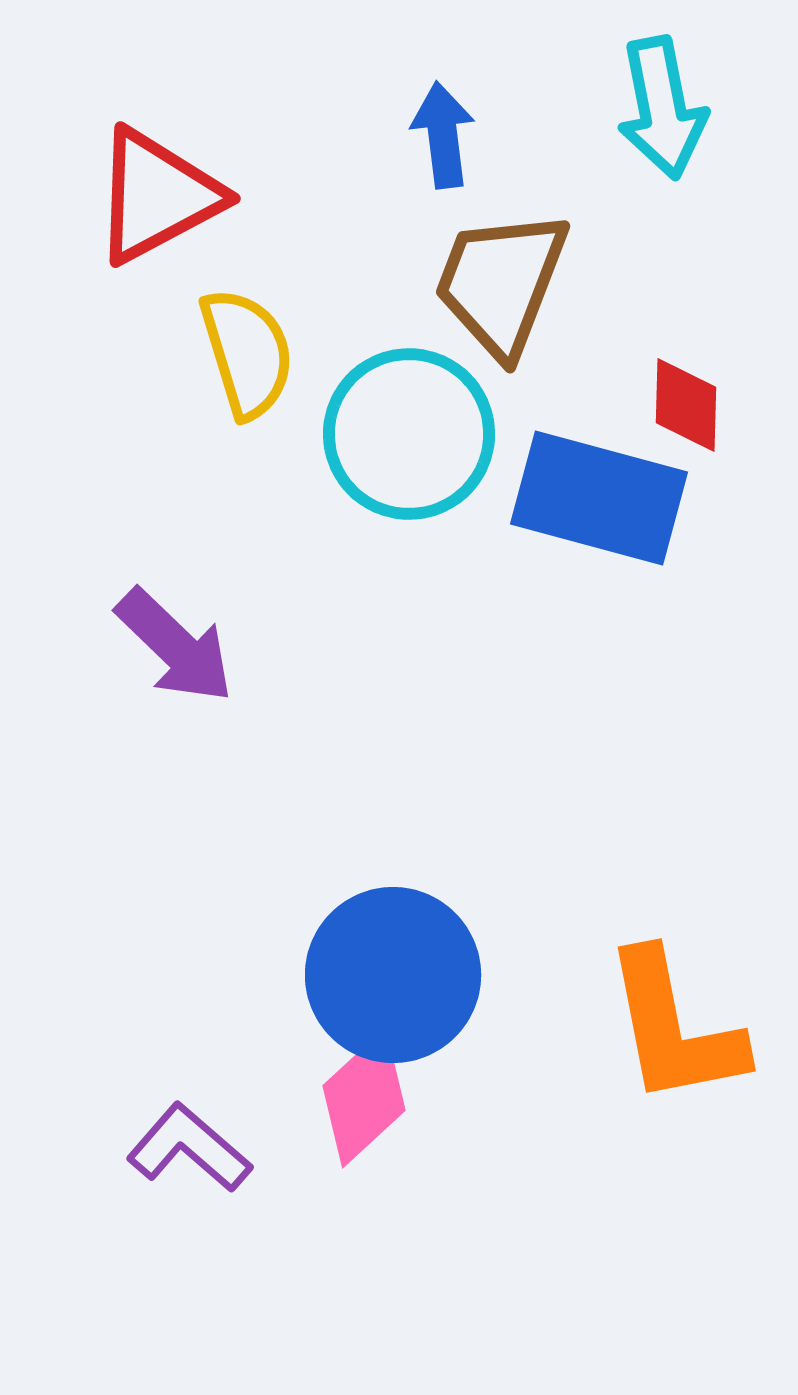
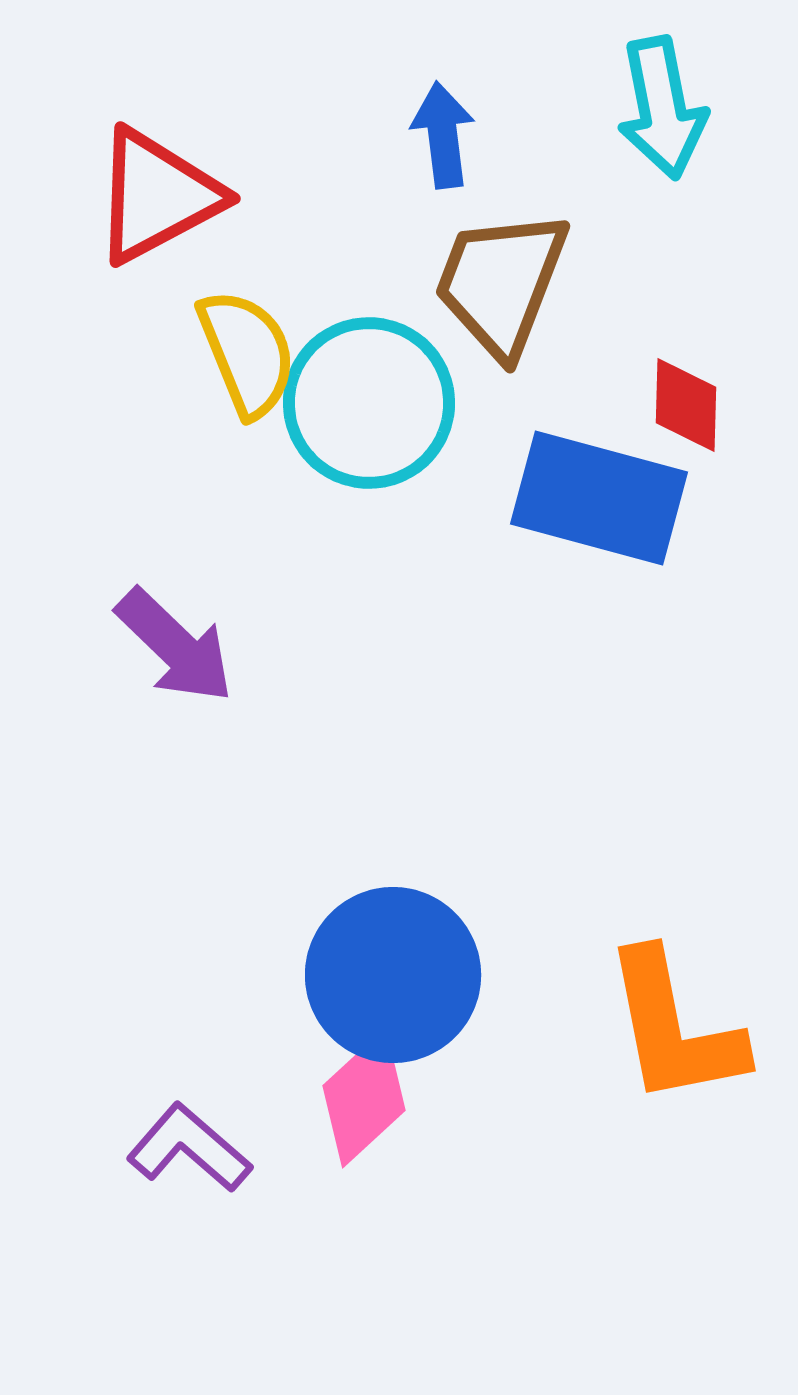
yellow semicircle: rotated 5 degrees counterclockwise
cyan circle: moved 40 px left, 31 px up
